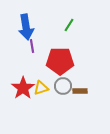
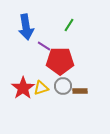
purple line: moved 12 px right; rotated 48 degrees counterclockwise
